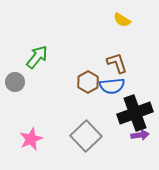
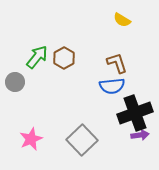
brown hexagon: moved 24 px left, 24 px up
gray square: moved 4 px left, 4 px down
